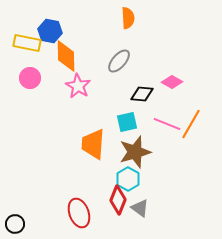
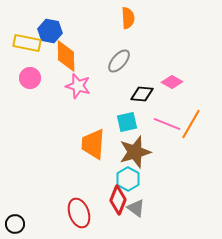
pink star: rotated 15 degrees counterclockwise
gray triangle: moved 4 px left
